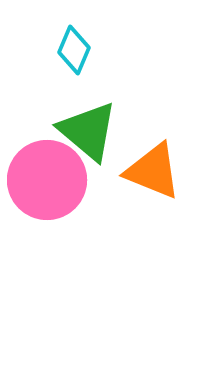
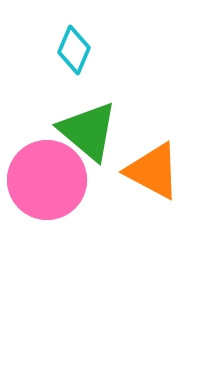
orange triangle: rotated 6 degrees clockwise
